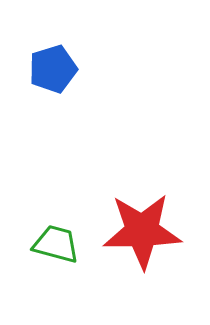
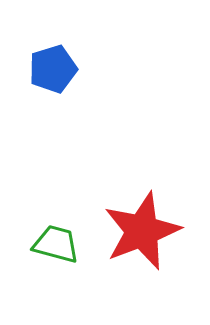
red star: rotated 20 degrees counterclockwise
